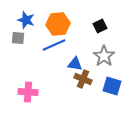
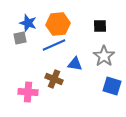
blue star: moved 2 px right, 3 px down
black square: rotated 24 degrees clockwise
gray square: moved 2 px right; rotated 16 degrees counterclockwise
brown cross: moved 29 px left
